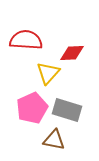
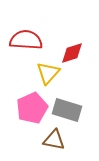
red diamond: rotated 15 degrees counterclockwise
